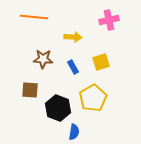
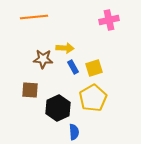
orange line: rotated 12 degrees counterclockwise
yellow arrow: moved 8 px left, 11 px down
yellow square: moved 7 px left, 6 px down
black hexagon: rotated 15 degrees clockwise
blue semicircle: rotated 14 degrees counterclockwise
